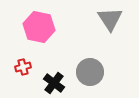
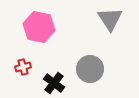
gray circle: moved 3 px up
